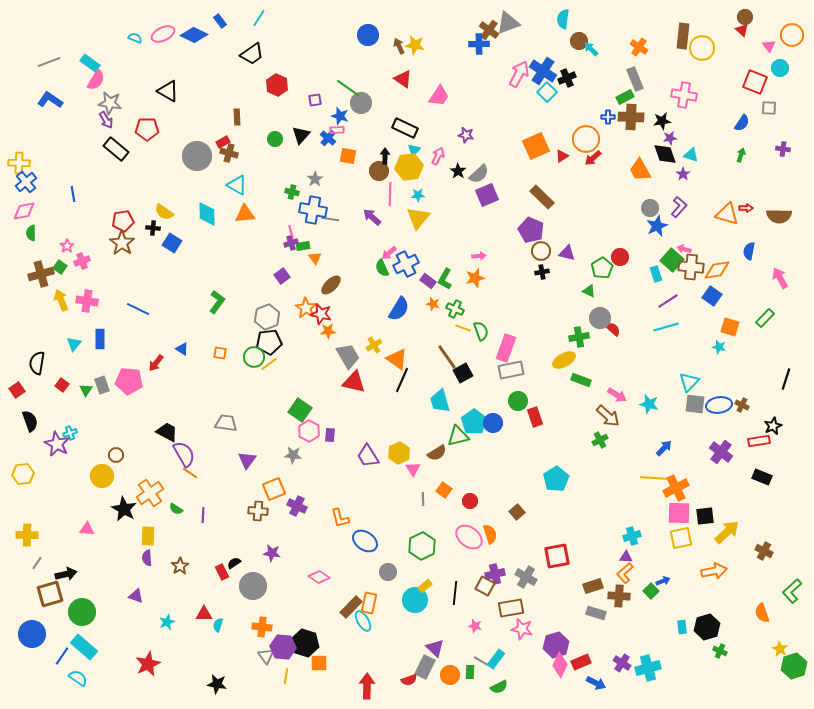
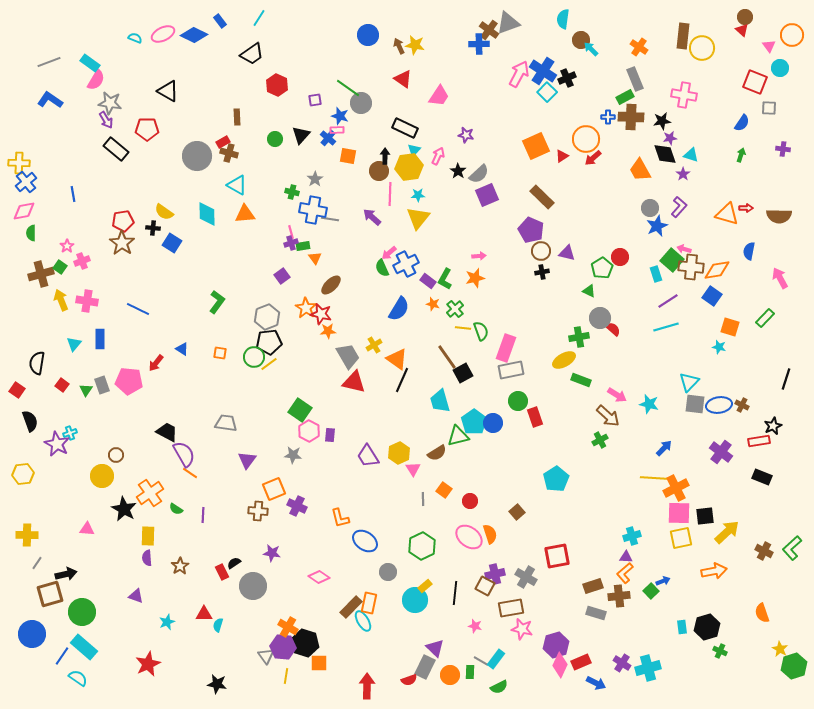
brown circle at (579, 41): moved 2 px right, 1 px up
green cross at (455, 309): rotated 24 degrees clockwise
yellow line at (463, 328): rotated 14 degrees counterclockwise
red square at (17, 390): rotated 21 degrees counterclockwise
green L-shape at (792, 591): moved 43 px up
brown cross at (619, 596): rotated 10 degrees counterclockwise
orange cross at (262, 627): moved 26 px right; rotated 24 degrees clockwise
